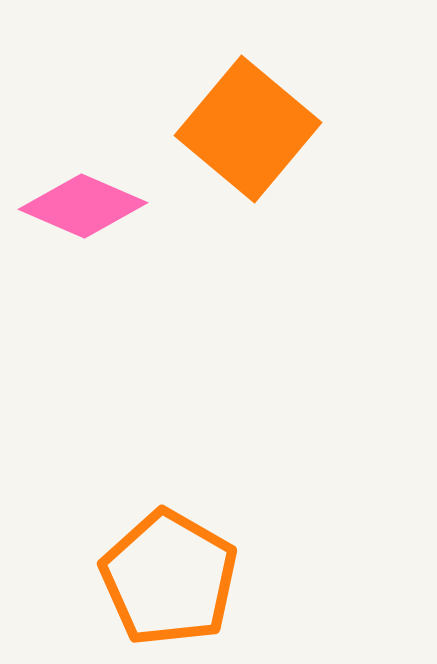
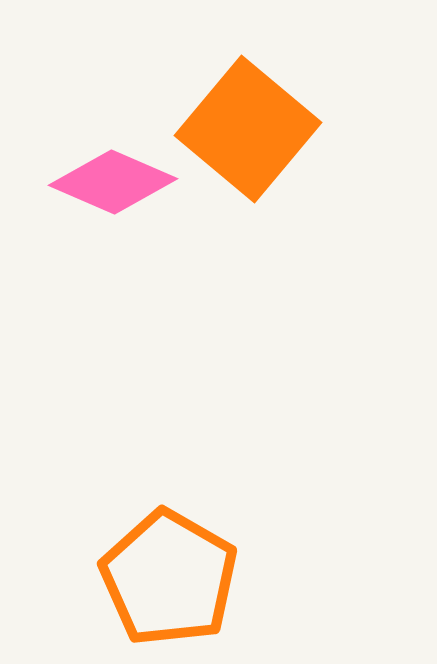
pink diamond: moved 30 px right, 24 px up
